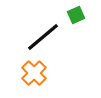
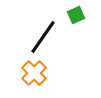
black line: rotated 15 degrees counterclockwise
